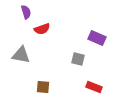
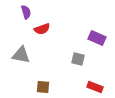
red rectangle: moved 1 px right
